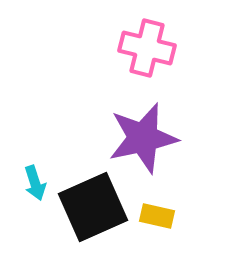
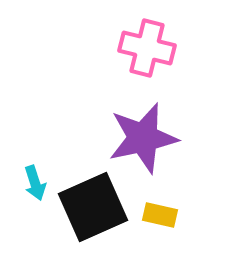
yellow rectangle: moved 3 px right, 1 px up
